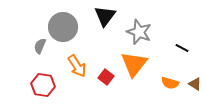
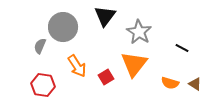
gray star: rotated 10 degrees clockwise
red square: rotated 21 degrees clockwise
